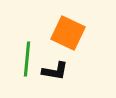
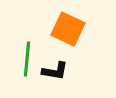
orange square: moved 4 px up
